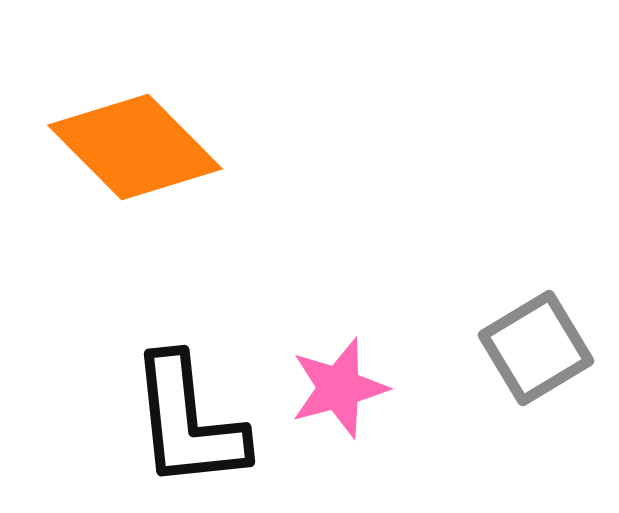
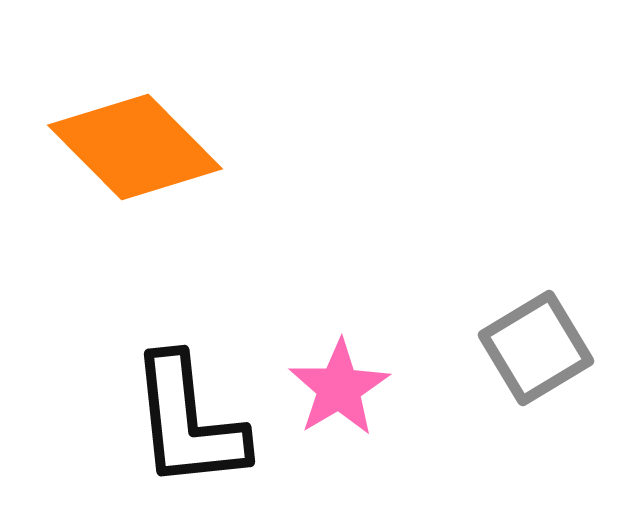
pink star: rotated 16 degrees counterclockwise
